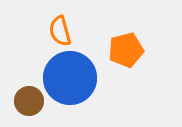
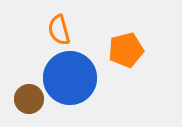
orange semicircle: moved 1 px left, 1 px up
brown circle: moved 2 px up
